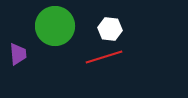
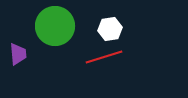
white hexagon: rotated 15 degrees counterclockwise
